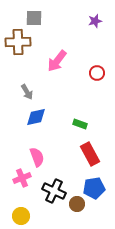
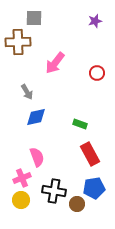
pink arrow: moved 2 px left, 2 px down
black cross: rotated 15 degrees counterclockwise
yellow circle: moved 16 px up
